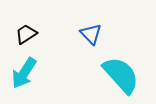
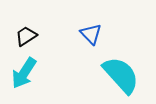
black trapezoid: moved 2 px down
